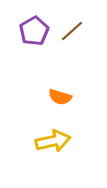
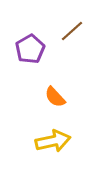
purple pentagon: moved 4 px left, 18 px down
orange semicircle: moved 5 px left; rotated 30 degrees clockwise
